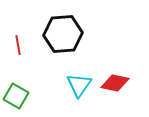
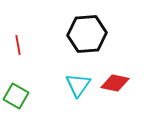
black hexagon: moved 24 px right
cyan triangle: moved 1 px left
